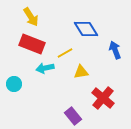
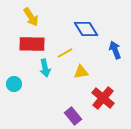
red rectangle: rotated 20 degrees counterclockwise
cyan arrow: rotated 90 degrees counterclockwise
